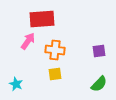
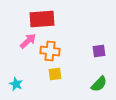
pink arrow: rotated 12 degrees clockwise
orange cross: moved 5 px left, 1 px down
